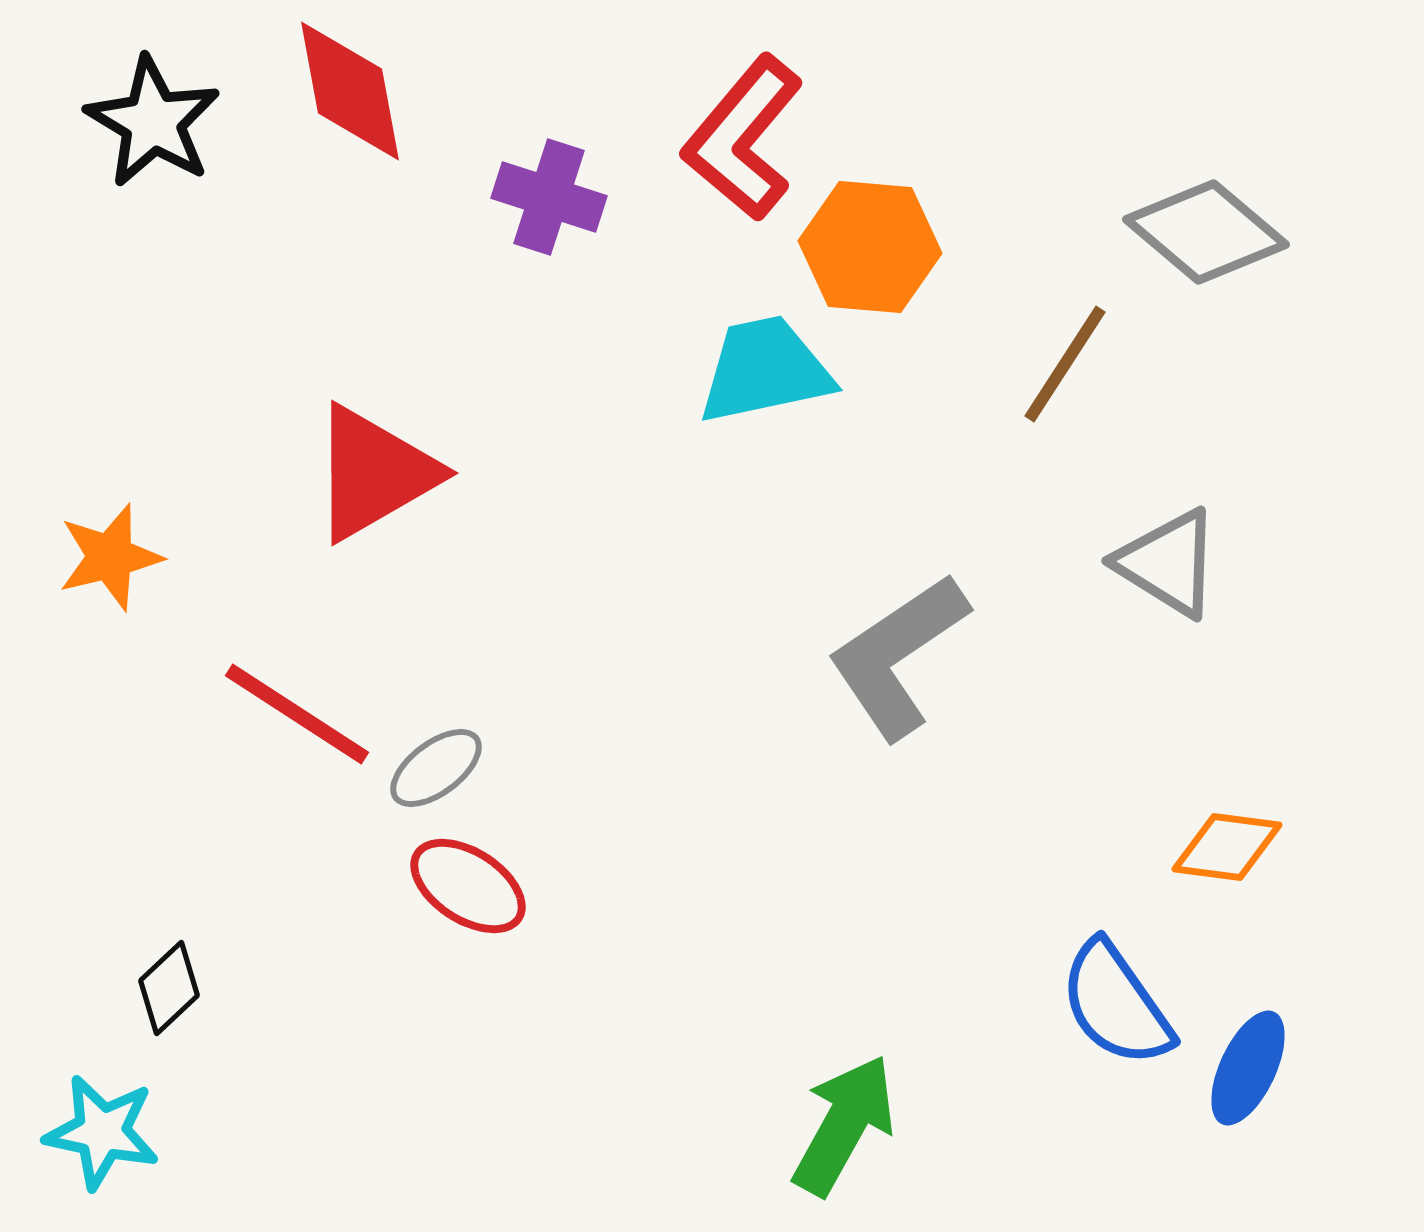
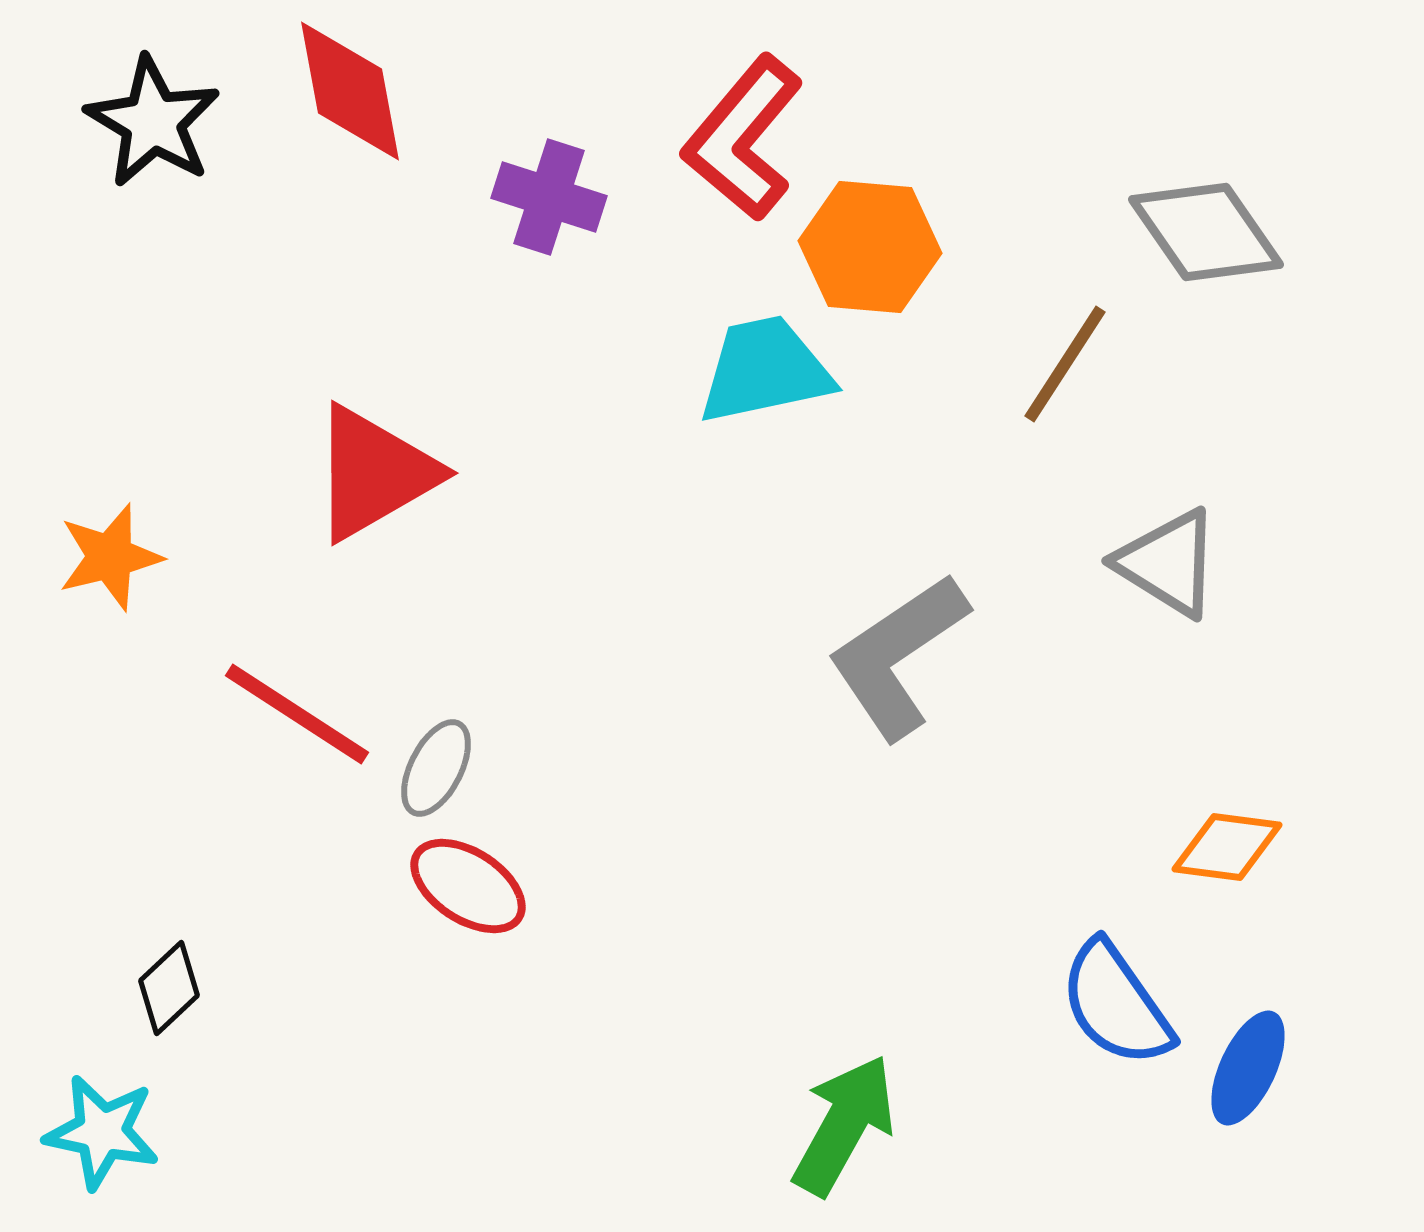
gray diamond: rotated 15 degrees clockwise
gray ellipse: rotated 26 degrees counterclockwise
